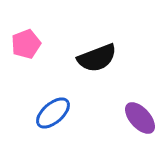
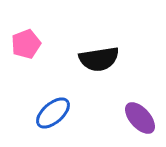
black semicircle: moved 2 px right, 1 px down; rotated 12 degrees clockwise
